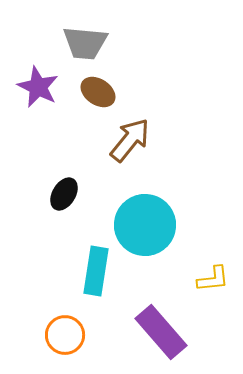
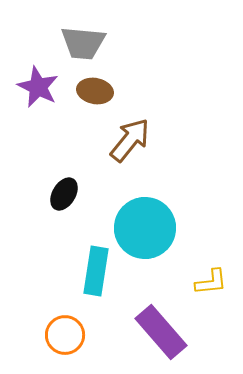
gray trapezoid: moved 2 px left
brown ellipse: moved 3 px left, 1 px up; rotated 24 degrees counterclockwise
cyan circle: moved 3 px down
yellow L-shape: moved 2 px left, 3 px down
